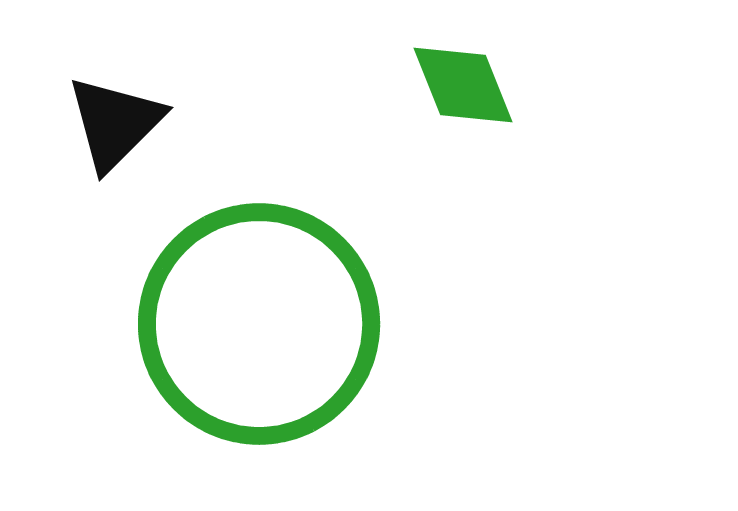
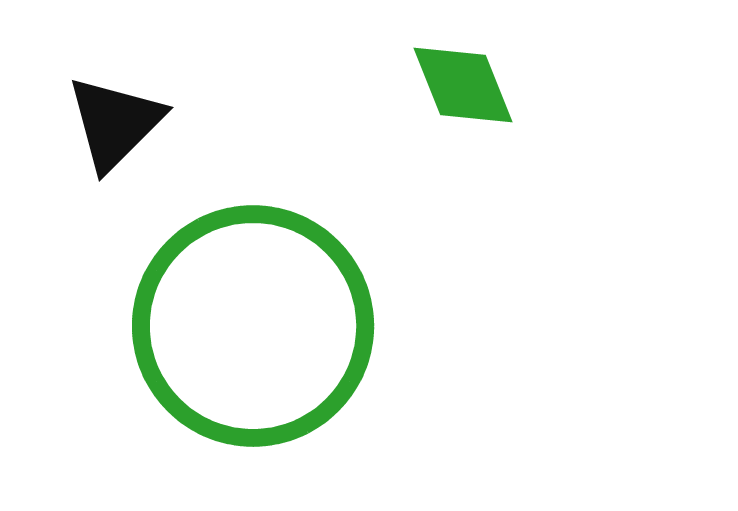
green circle: moved 6 px left, 2 px down
